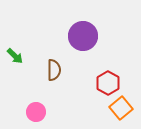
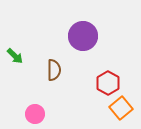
pink circle: moved 1 px left, 2 px down
